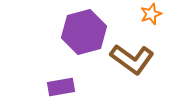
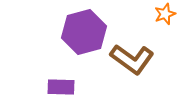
orange star: moved 14 px right
purple rectangle: rotated 12 degrees clockwise
